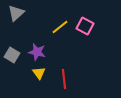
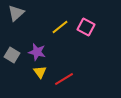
pink square: moved 1 px right, 1 px down
yellow triangle: moved 1 px right, 1 px up
red line: rotated 66 degrees clockwise
